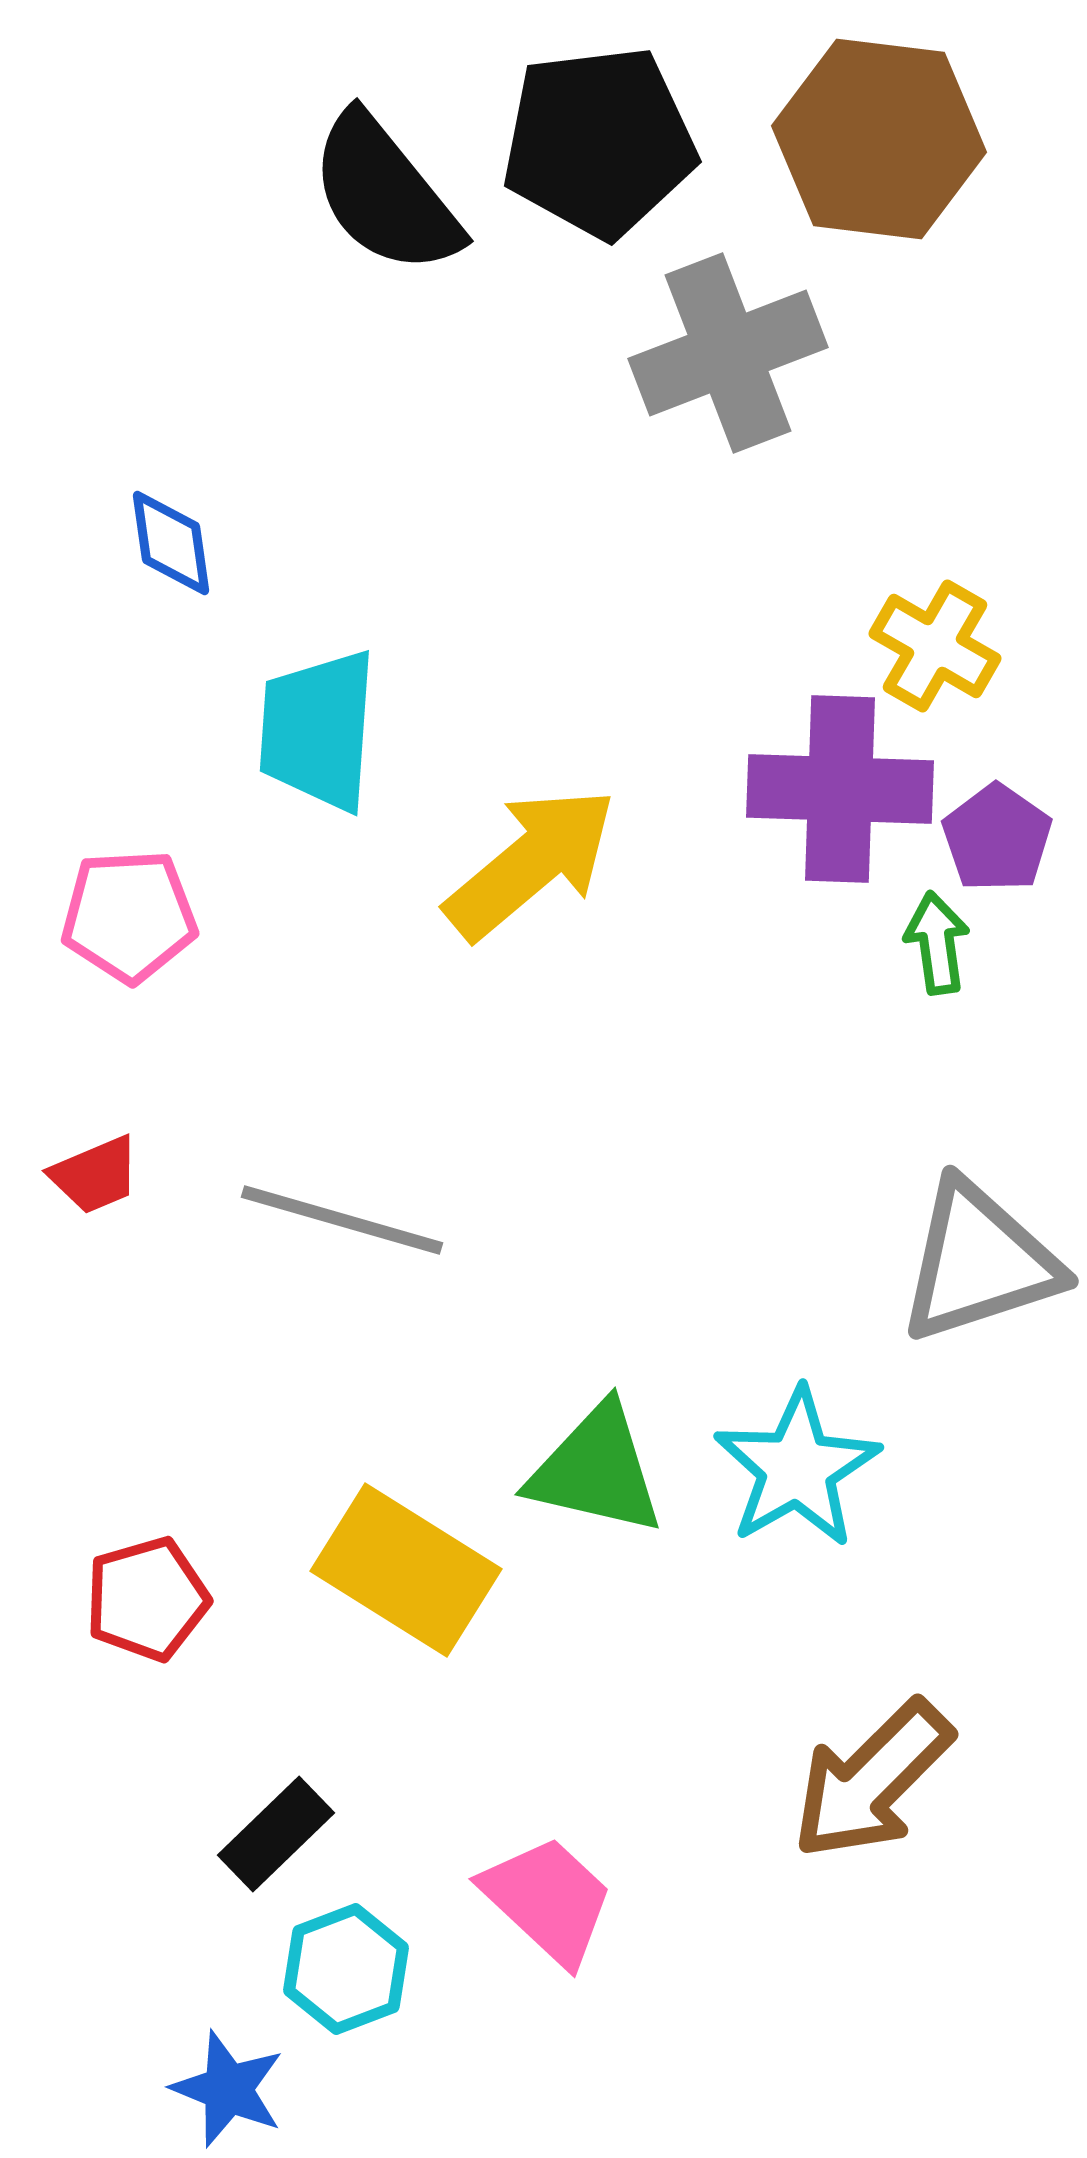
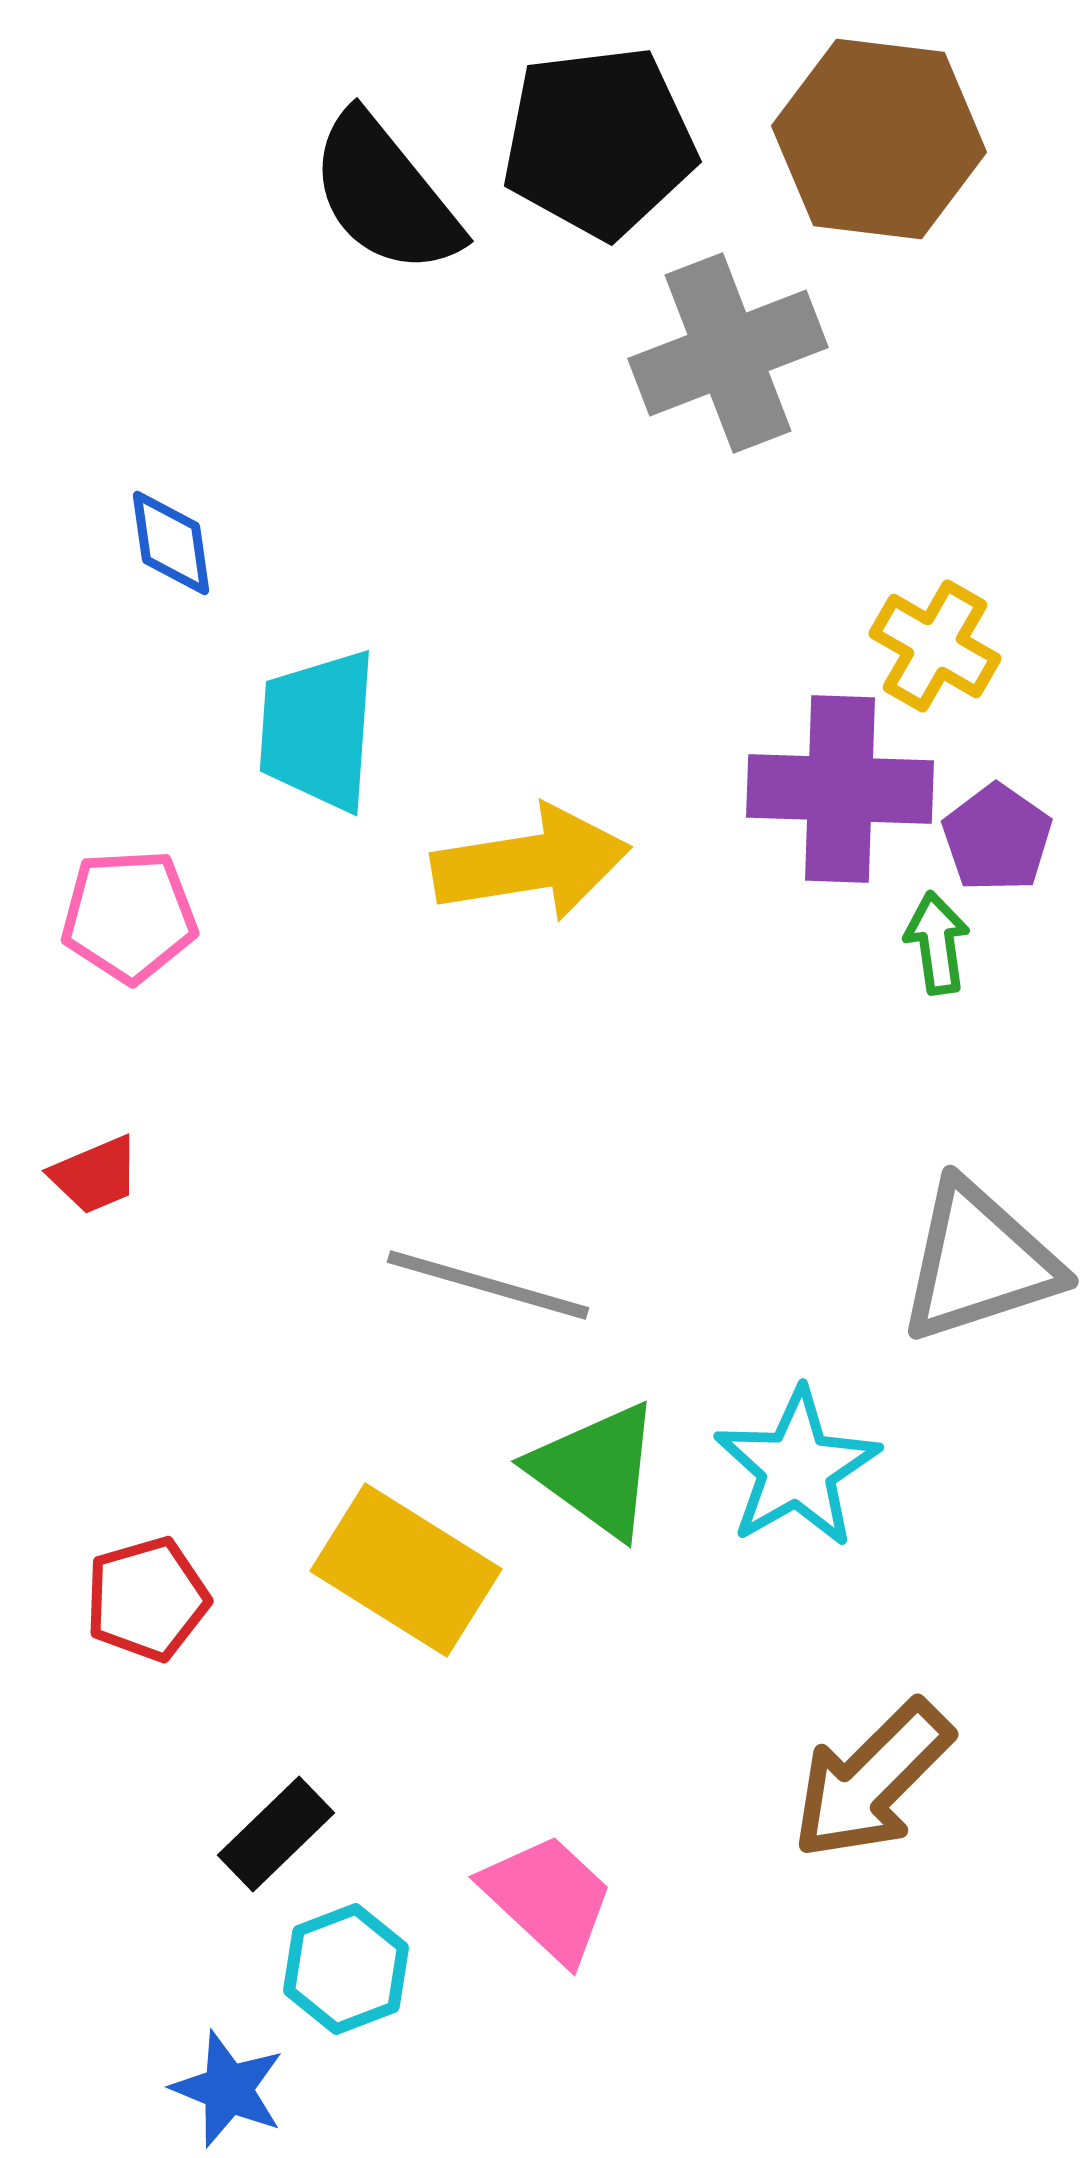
yellow arrow: rotated 31 degrees clockwise
gray line: moved 146 px right, 65 px down
green triangle: rotated 23 degrees clockwise
pink trapezoid: moved 2 px up
